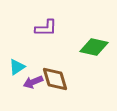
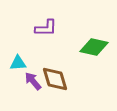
cyan triangle: moved 1 px right, 4 px up; rotated 30 degrees clockwise
purple arrow: moved 1 px up; rotated 72 degrees clockwise
